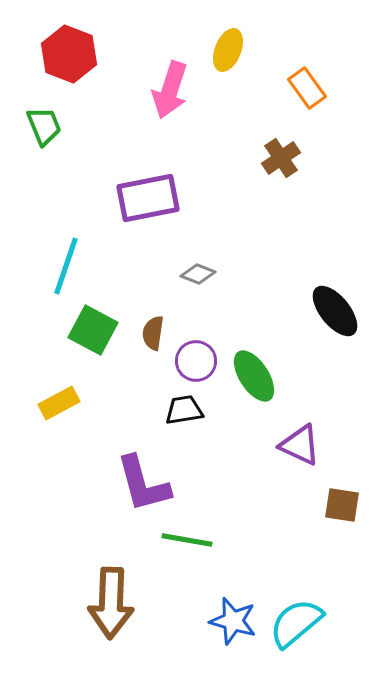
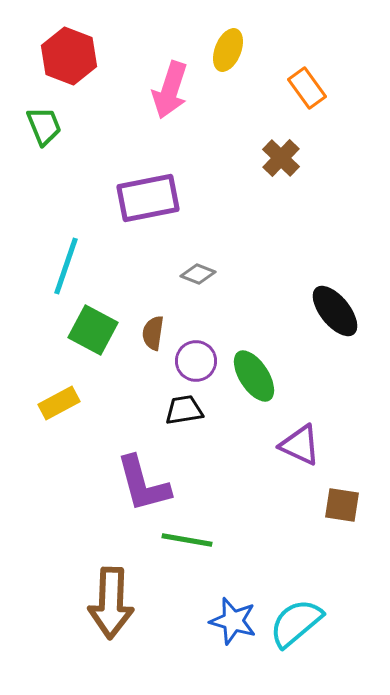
red hexagon: moved 2 px down
brown cross: rotated 12 degrees counterclockwise
